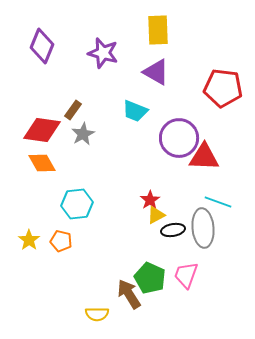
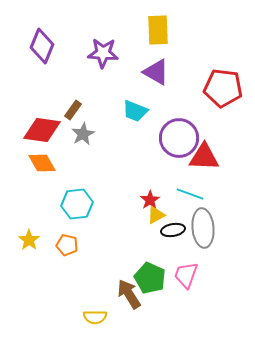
purple star: rotated 12 degrees counterclockwise
cyan line: moved 28 px left, 8 px up
orange pentagon: moved 6 px right, 4 px down
yellow semicircle: moved 2 px left, 3 px down
